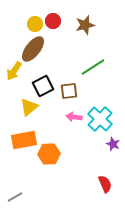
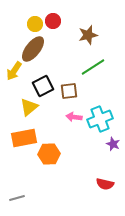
brown star: moved 3 px right, 10 px down
cyan cross: rotated 25 degrees clockwise
orange rectangle: moved 2 px up
red semicircle: rotated 126 degrees clockwise
gray line: moved 2 px right, 1 px down; rotated 14 degrees clockwise
